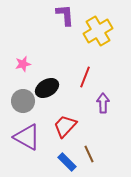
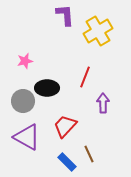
pink star: moved 2 px right, 3 px up
black ellipse: rotated 30 degrees clockwise
